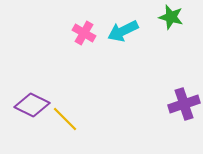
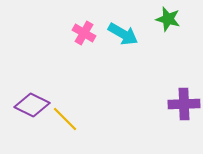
green star: moved 3 px left, 2 px down
cyan arrow: moved 3 px down; rotated 124 degrees counterclockwise
purple cross: rotated 16 degrees clockwise
